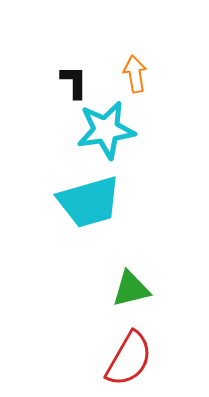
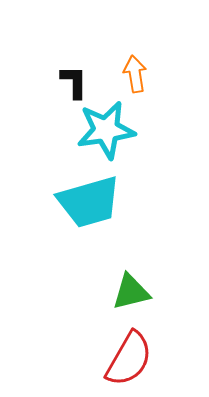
green triangle: moved 3 px down
